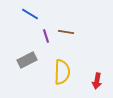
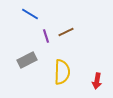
brown line: rotated 35 degrees counterclockwise
